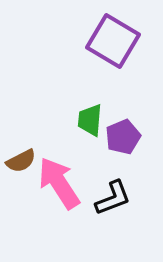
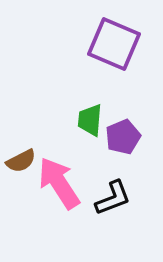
purple square: moved 1 px right, 3 px down; rotated 8 degrees counterclockwise
